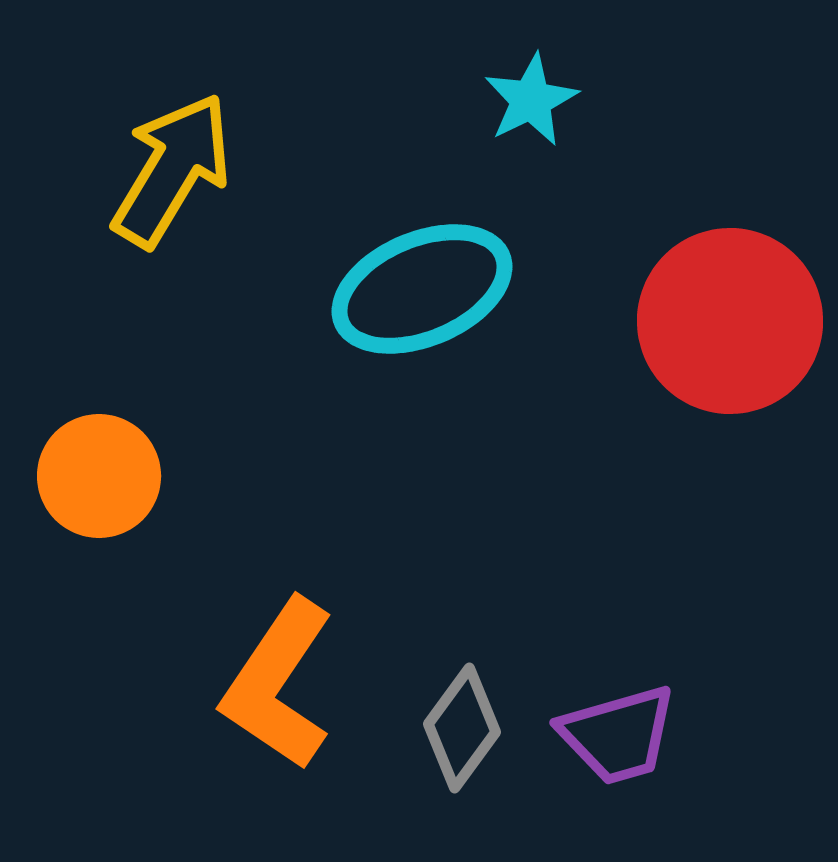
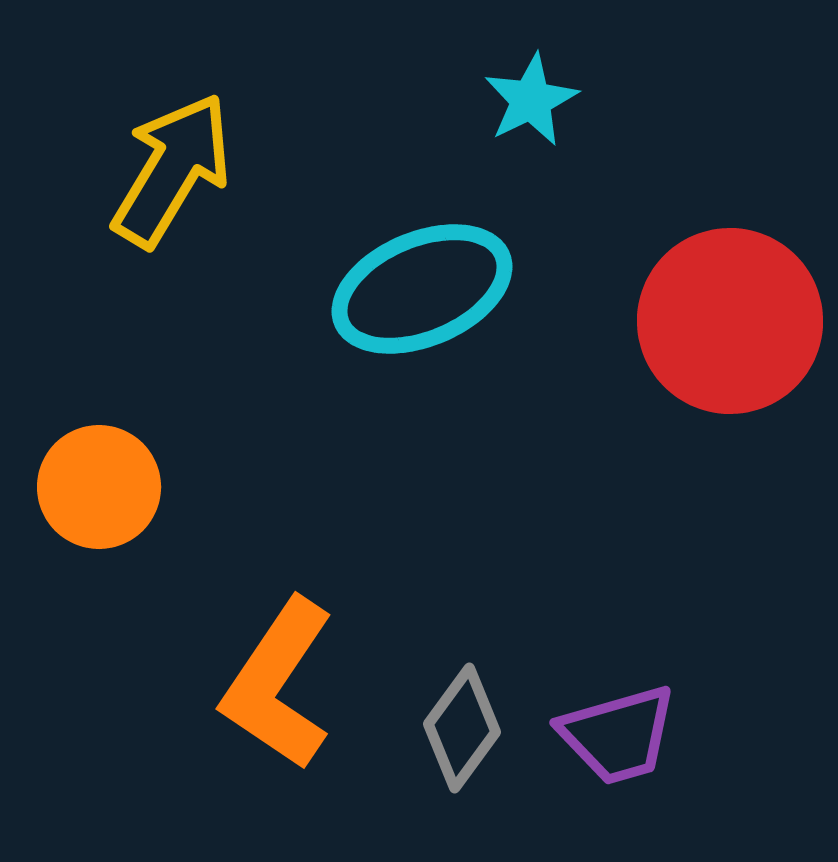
orange circle: moved 11 px down
